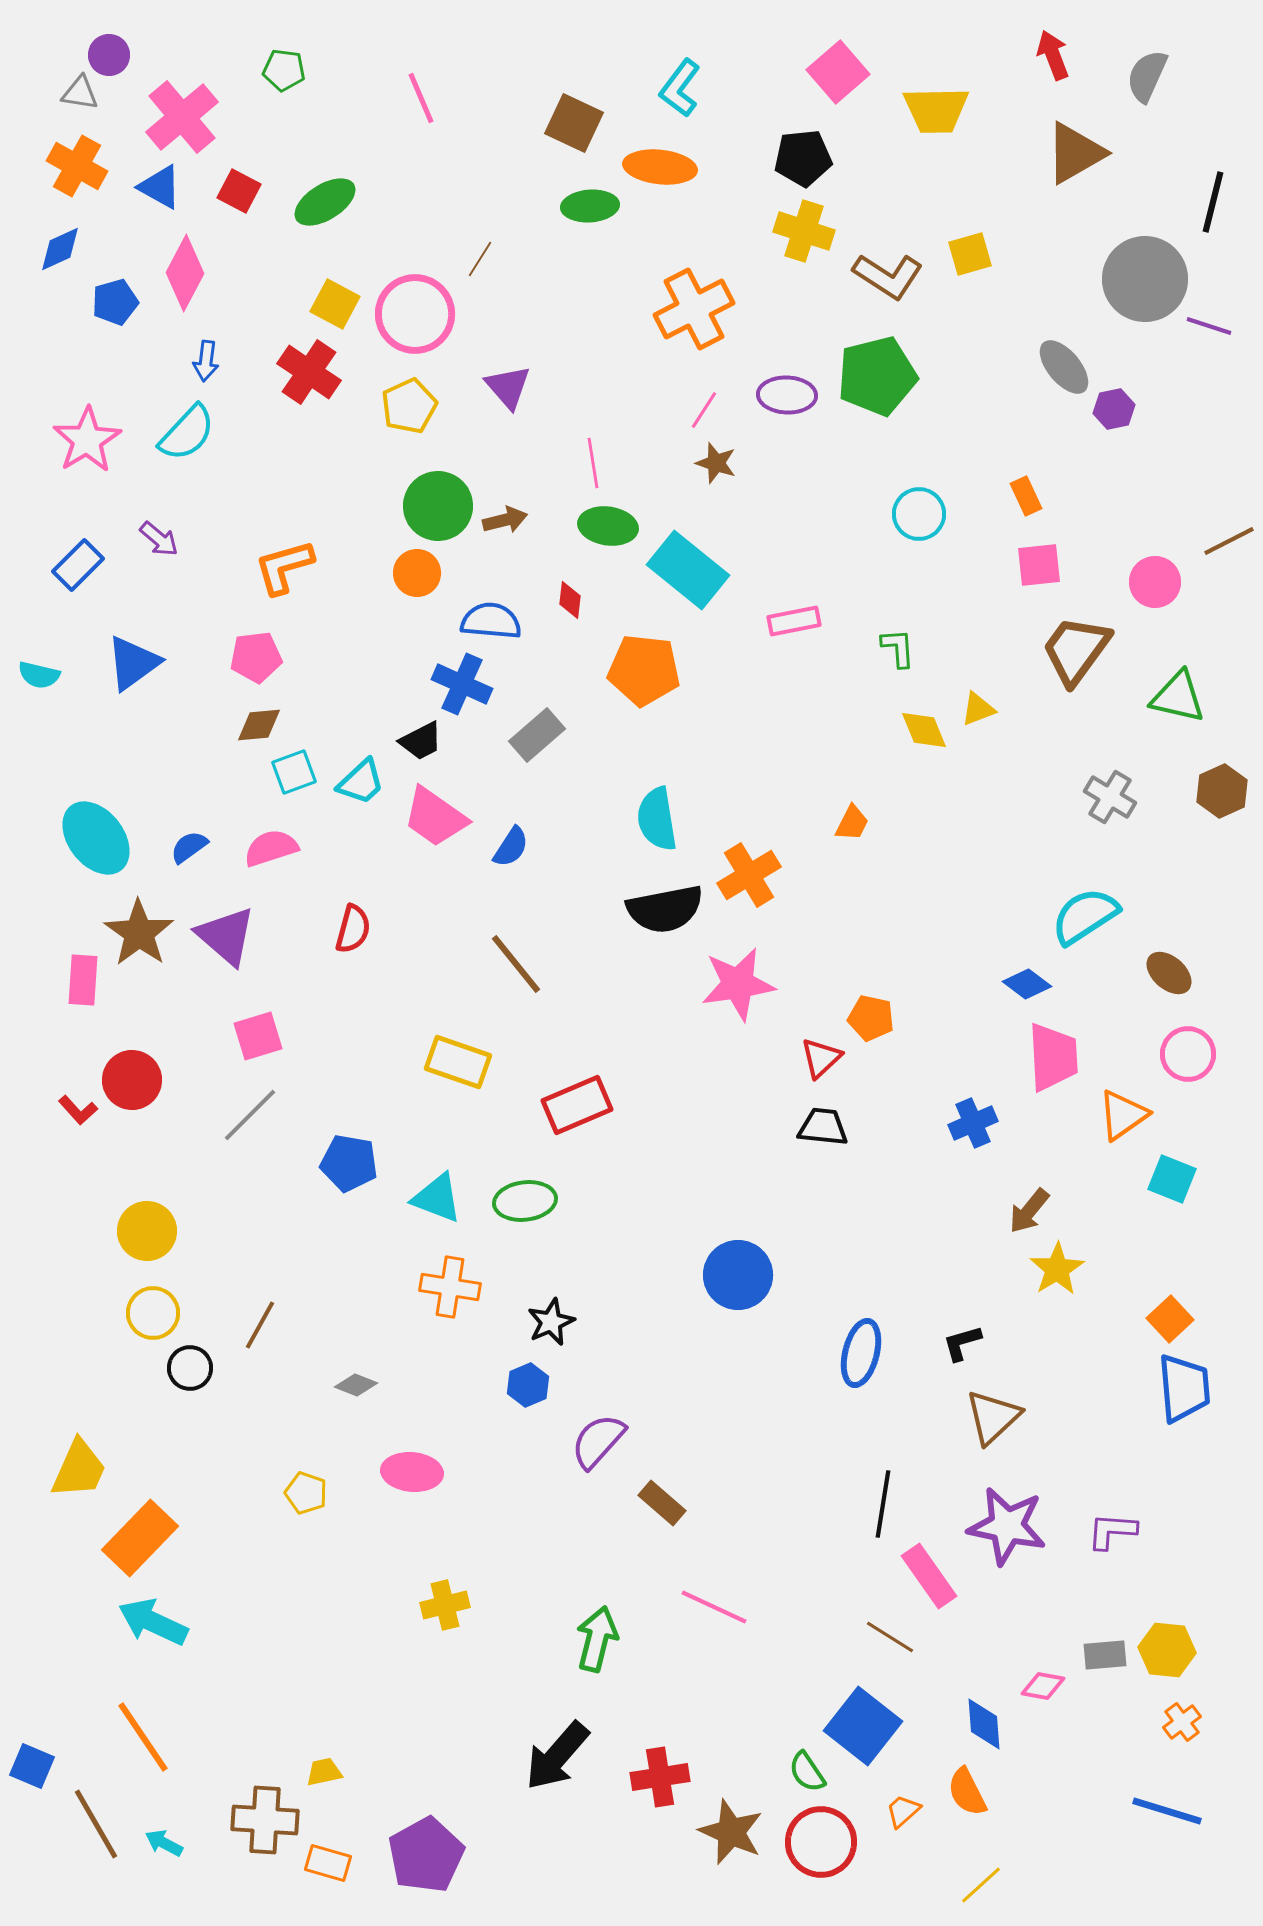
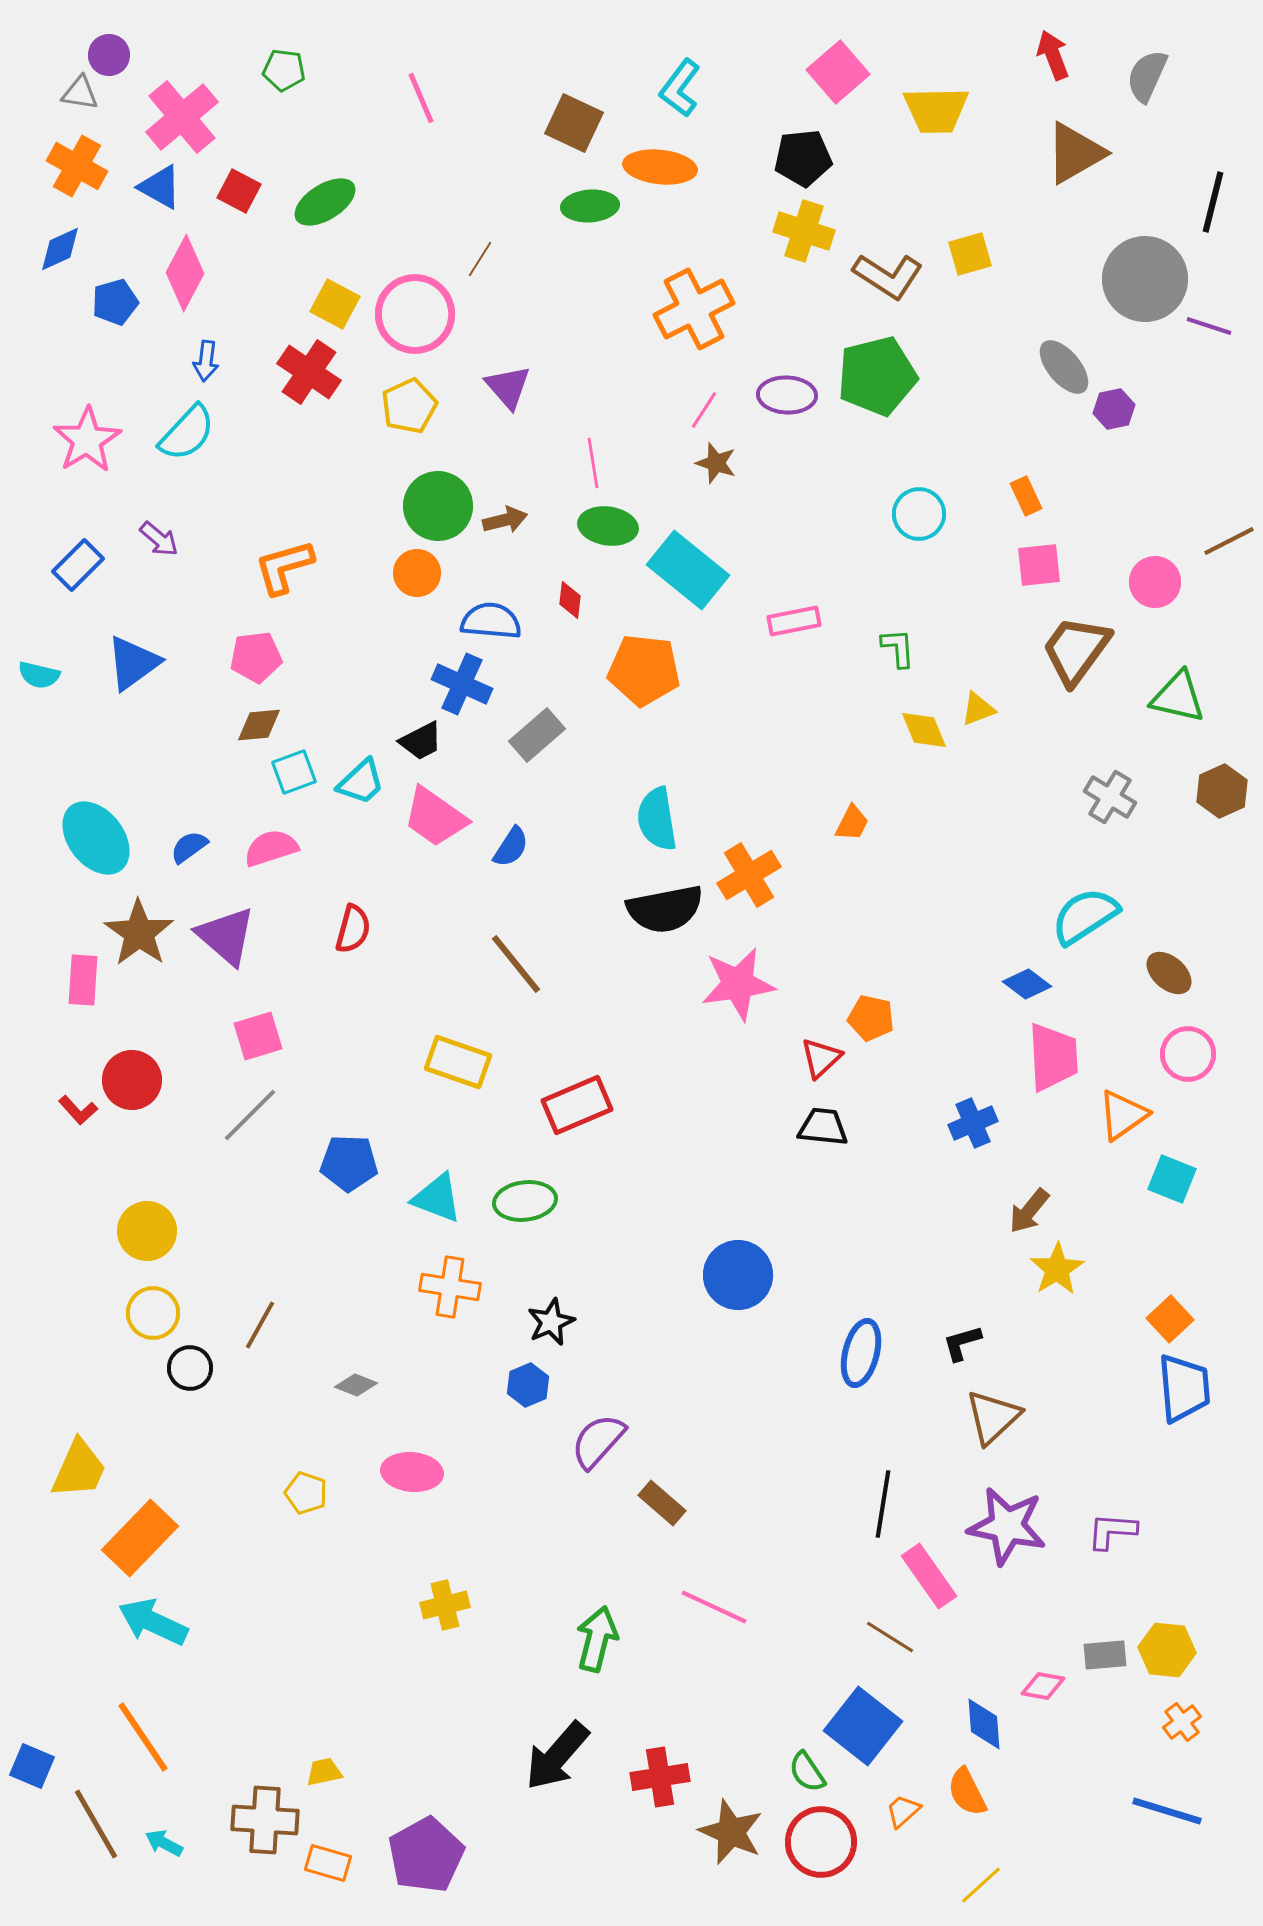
blue pentagon at (349, 1163): rotated 8 degrees counterclockwise
